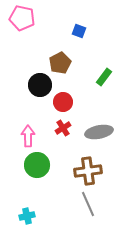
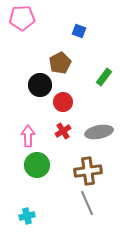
pink pentagon: rotated 15 degrees counterclockwise
red cross: moved 3 px down
gray line: moved 1 px left, 1 px up
